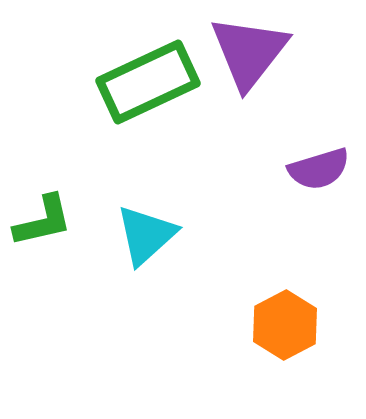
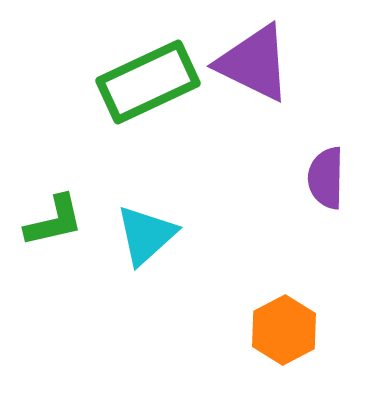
purple triangle: moved 5 px right, 11 px down; rotated 42 degrees counterclockwise
purple semicircle: moved 7 px right, 9 px down; rotated 108 degrees clockwise
green L-shape: moved 11 px right
orange hexagon: moved 1 px left, 5 px down
